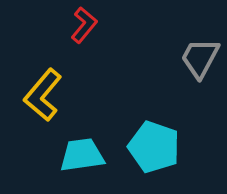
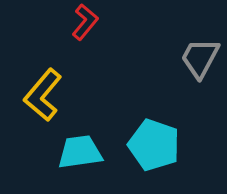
red L-shape: moved 1 px right, 3 px up
cyan pentagon: moved 2 px up
cyan trapezoid: moved 2 px left, 3 px up
